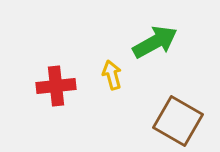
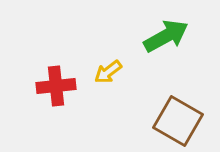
green arrow: moved 11 px right, 6 px up
yellow arrow: moved 4 px left, 3 px up; rotated 112 degrees counterclockwise
